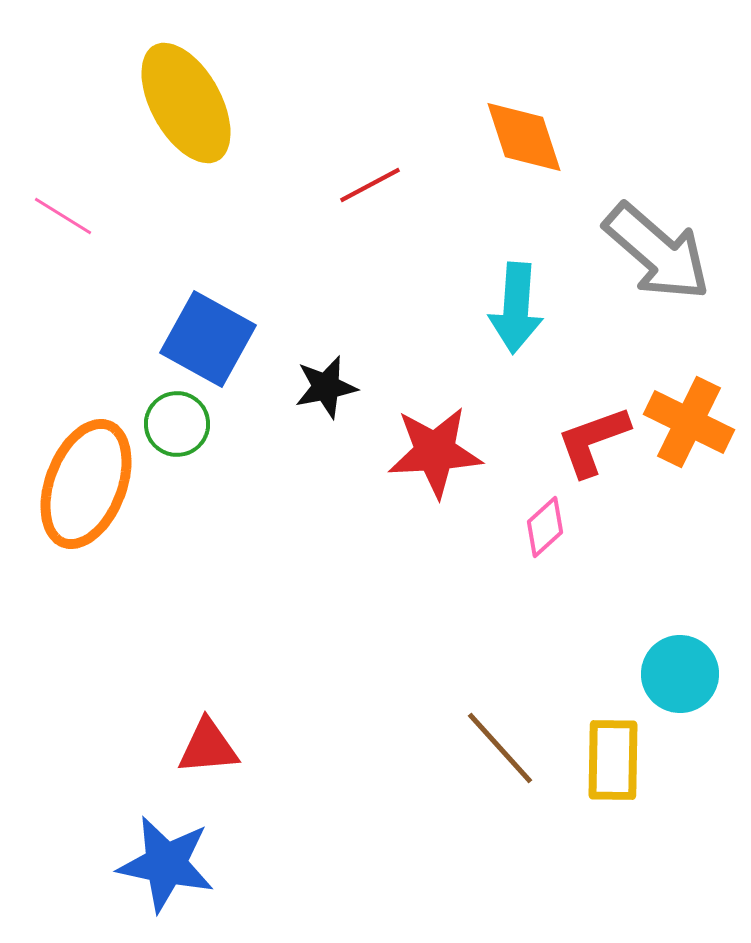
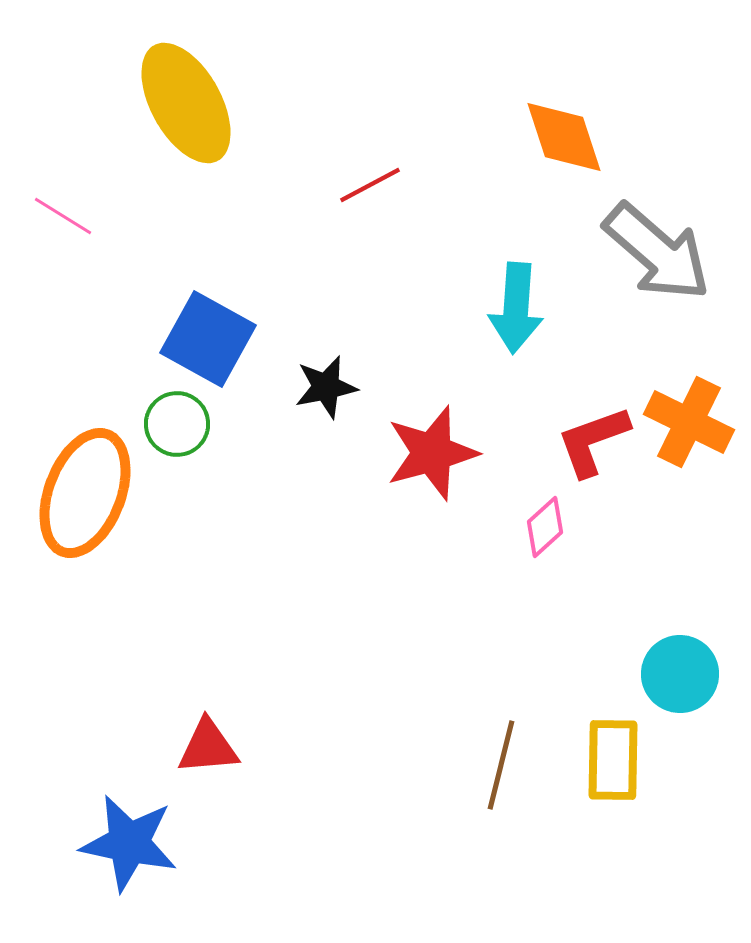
orange diamond: moved 40 px right
red star: moved 3 px left, 1 px down; rotated 12 degrees counterclockwise
orange ellipse: moved 1 px left, 9 px down
brown line: moved 1 px right, 17 px down; rotated 56 degrees clockwise
blue star: moved 37 px left, 21 px up
